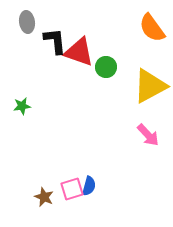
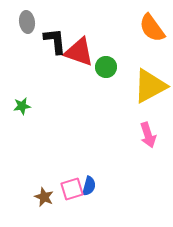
pink arrow: rotated 25 degrees clockwise
